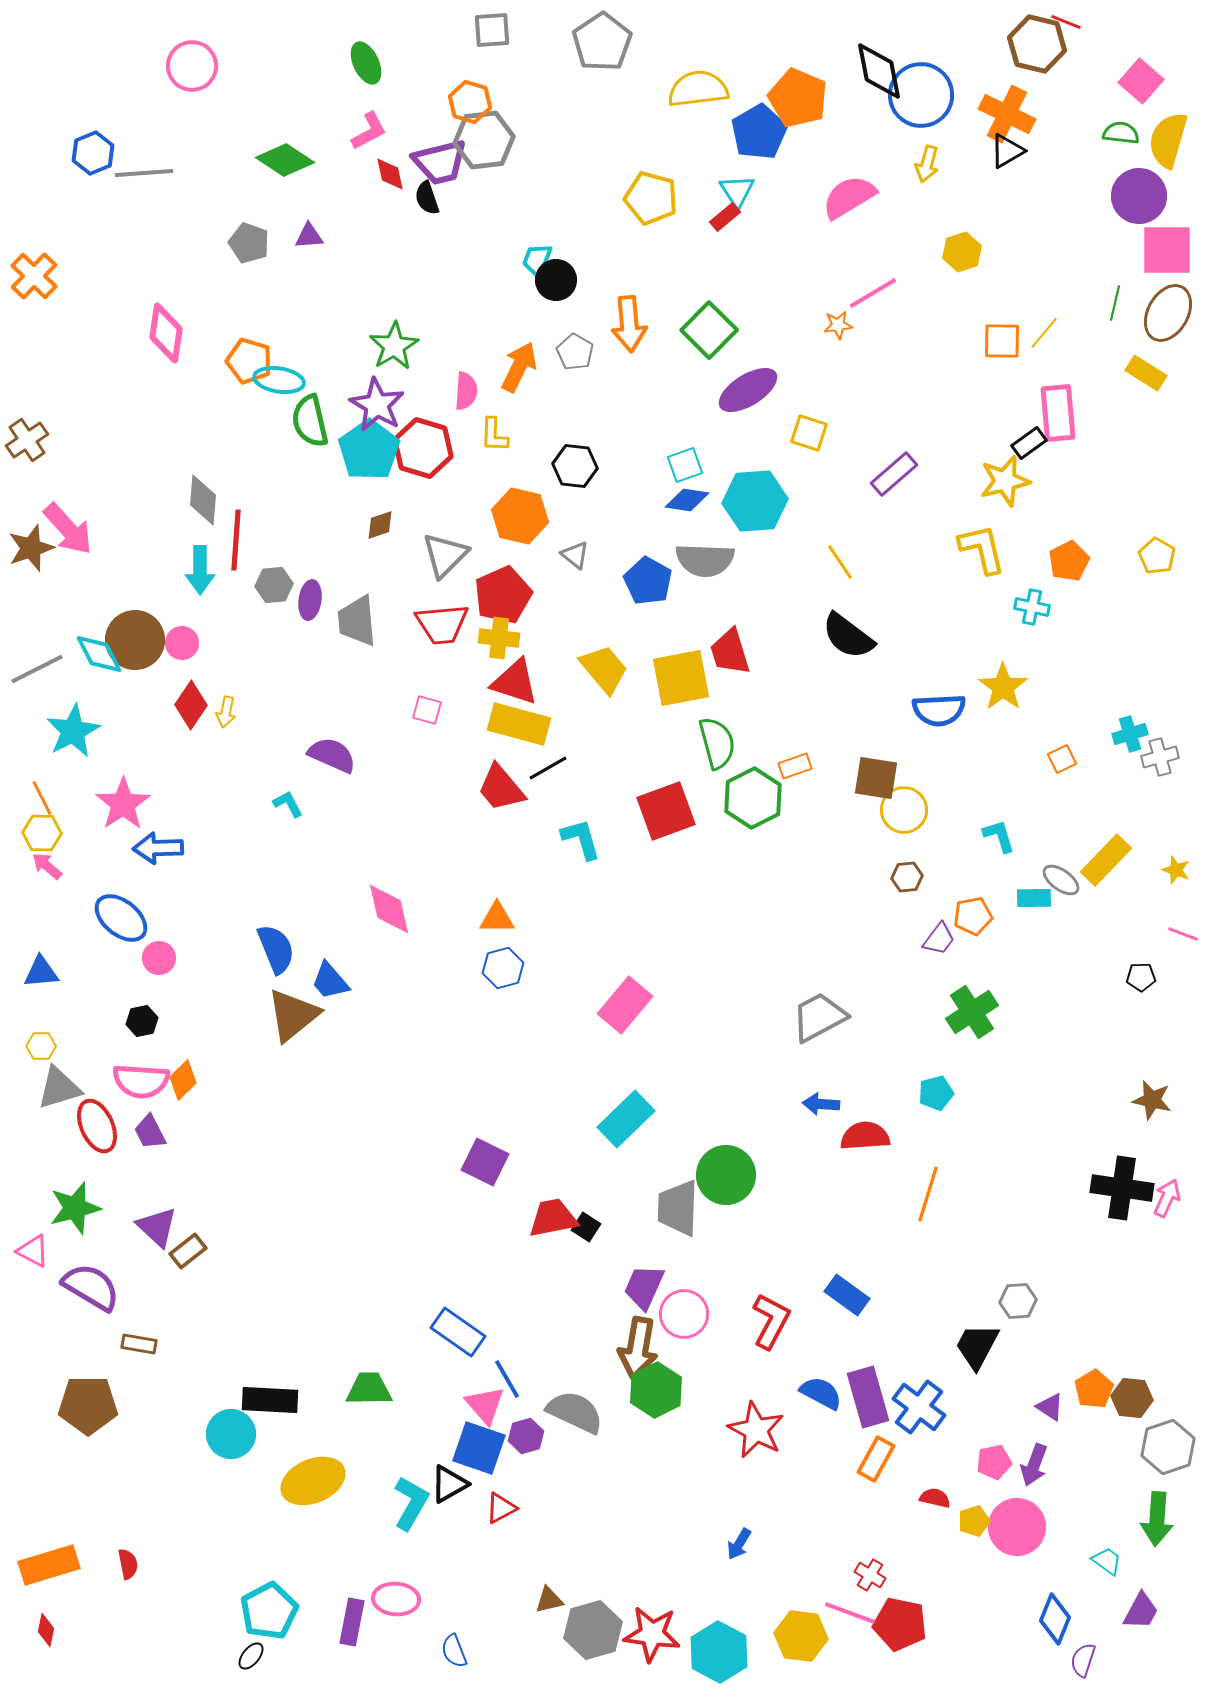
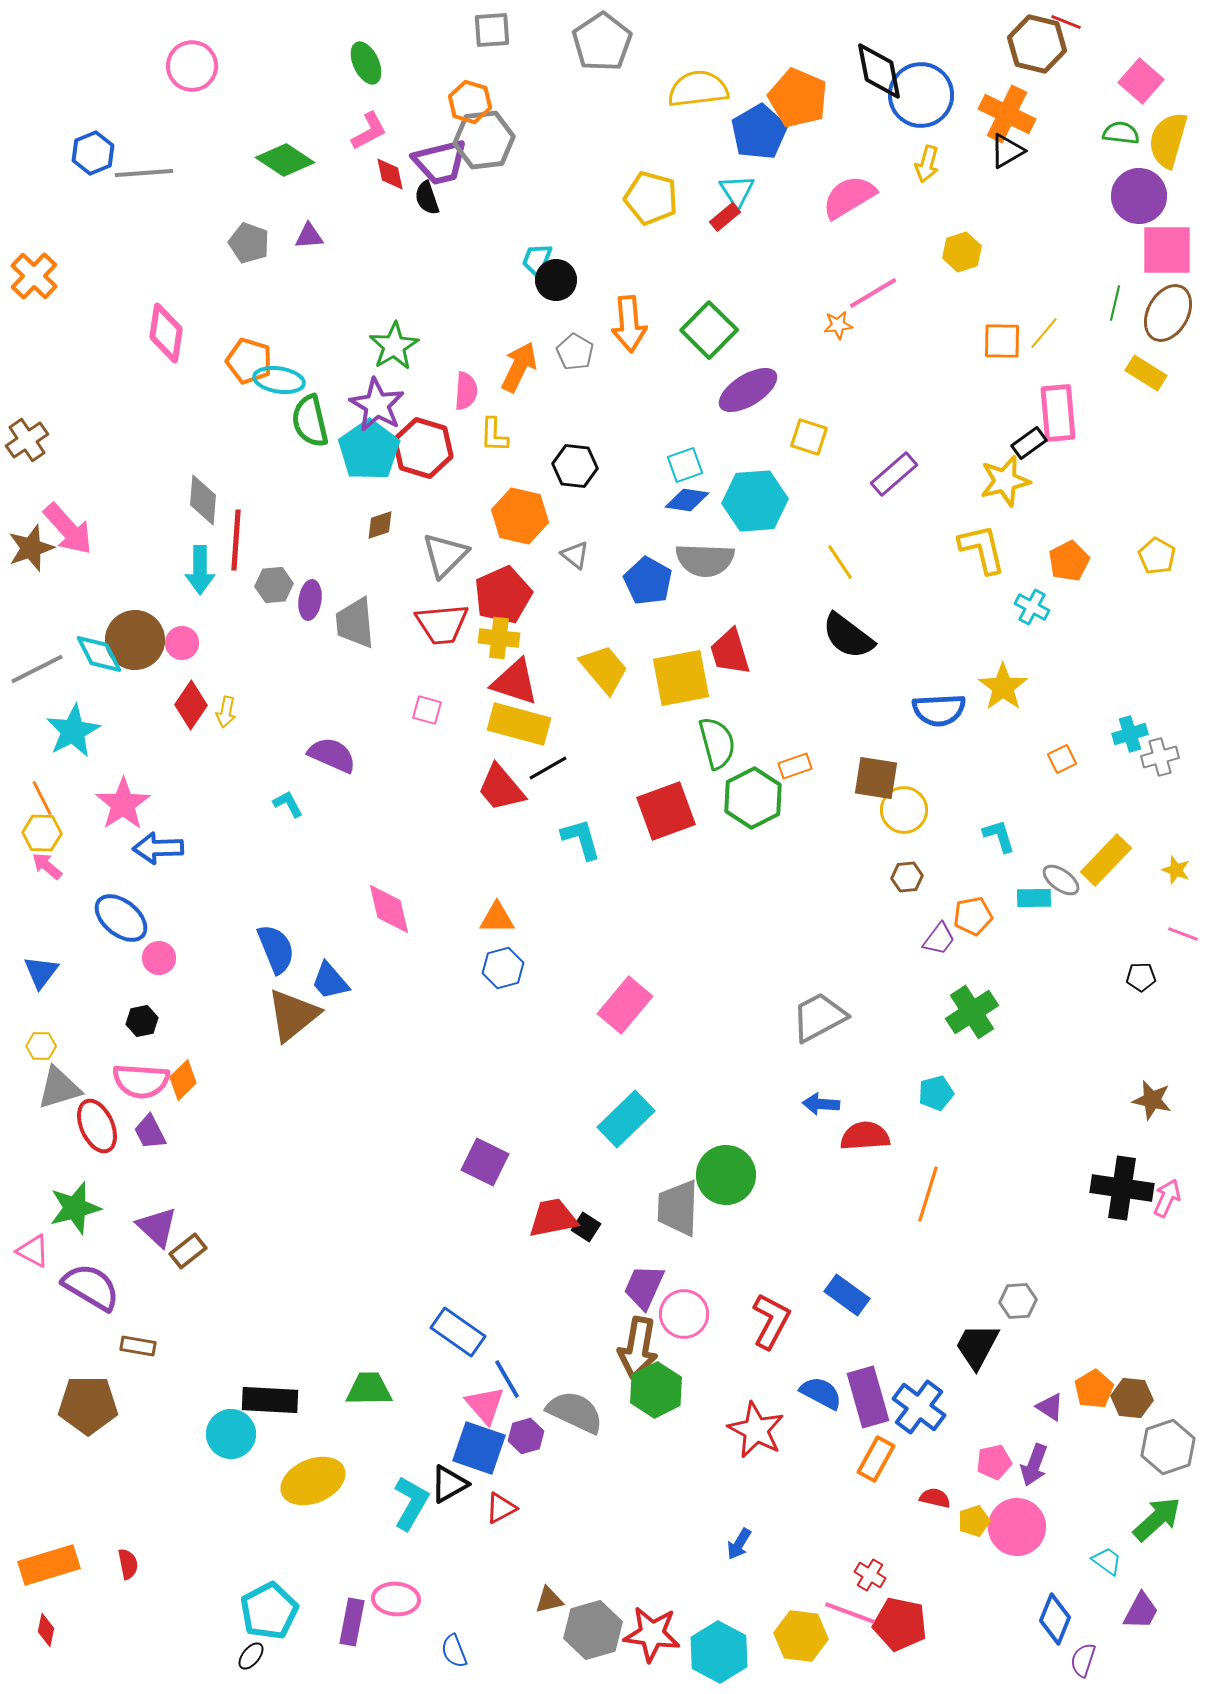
yellow square at (809, 433): moved 4 px down
cyan cross at (1032, 607): rotated 16 degrees clockwise
gray trapezoid at (357, 621): moved 2 px left, 2 px down
blue triangle at (41, 972): rotated 48 degrees counterclockwise
brown rectangle at (139, 1344): moved 1 px left, 2 px down
green arrow at (1157, 1519): rotated 136 degrees counterclockwise
